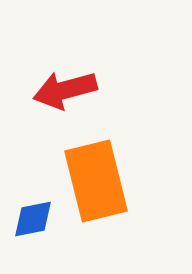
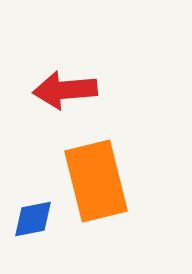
red arrow: rotated 10 degrees clockwise
